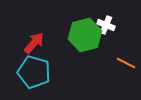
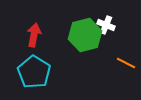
red arrow: moved 8 px up; rotated 30 degrees counterclockwise
cyan pentagon: rotated 16 degrees clockwise
